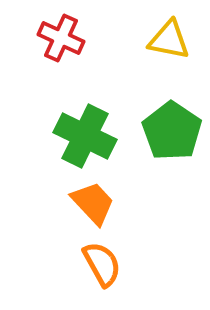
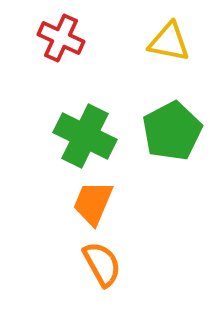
yellow triangle: moved 2 px down
green pentagon: rotated 10 degrees clockwise
orange trapezoid: rotated 114 degrees counterclockwise
